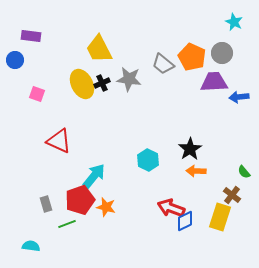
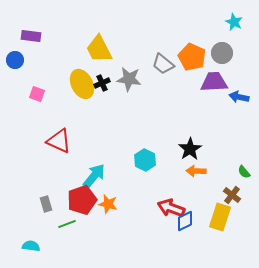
blue arrow: rotated 18 degrees clockwise
cyan hexagon: moved 3 px left
red pentagon: moved 2 px right
orange star: moved 2 px right, 3 px up
